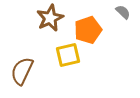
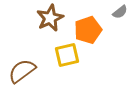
gray semicircle: moved 3 px left; rotated 98 degrees clockwise
yellow square: moved 1 px left
brown semicircle: rotated 28 degrees clockwise
